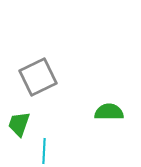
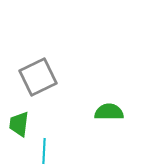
green trapezoid: rotated 12 degrees counterclockwise
